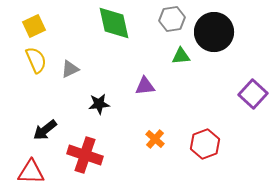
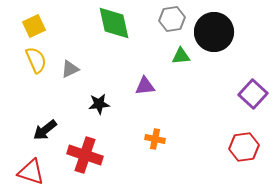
orange cross: rotated 30 degrees counterclockwise
red hexagon: moved 39 px right, 3 px down; rotated 12 degrees clockwise
red triangle: rotated 16 degrees clockwise
